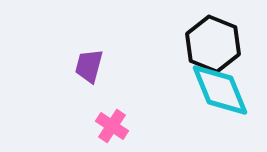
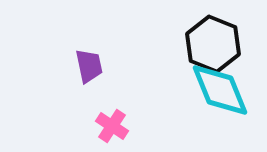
purple trapezoid: rotated 153 degrees clockwise
